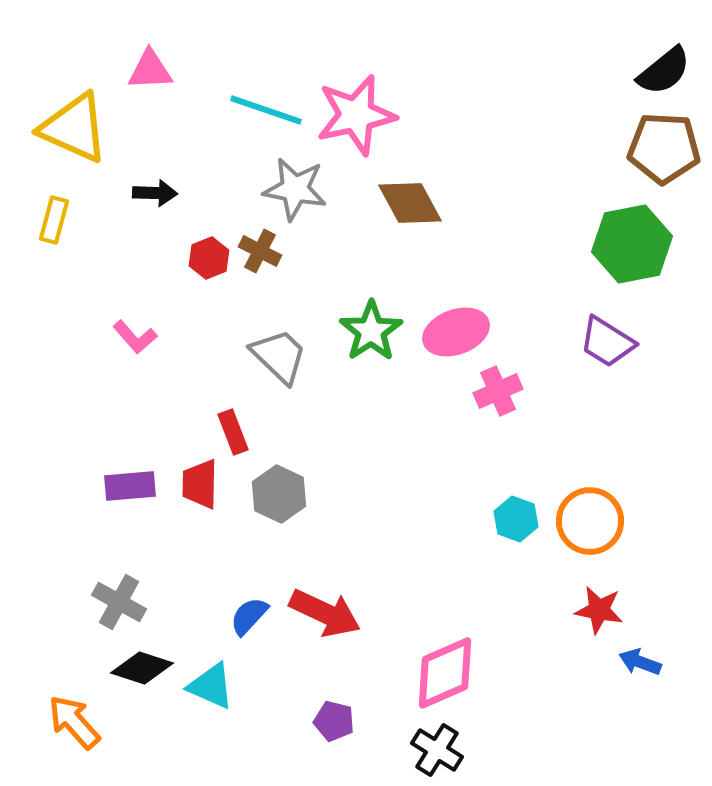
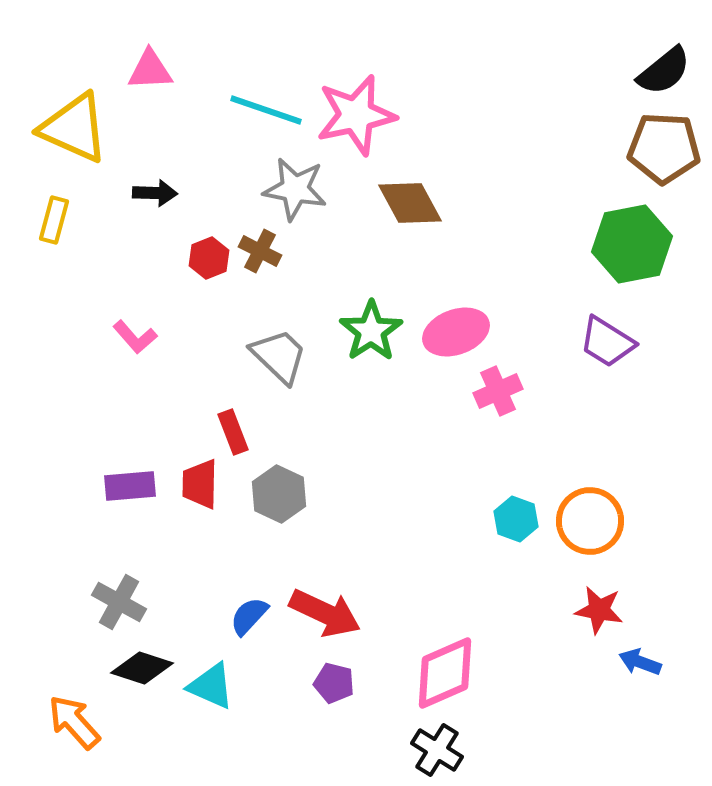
purple pentagon: moved 38 px up
